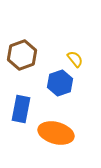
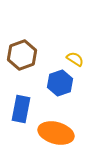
yellow semicircle: rotated 18 degrees counterclockwise
